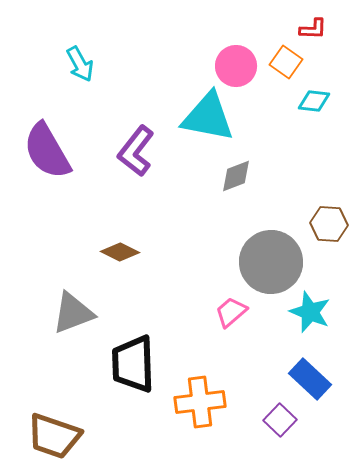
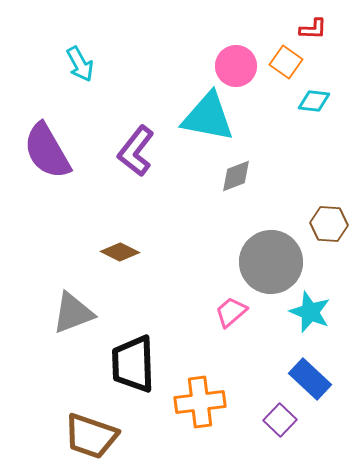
brown trapezoid: moved 37 px right
